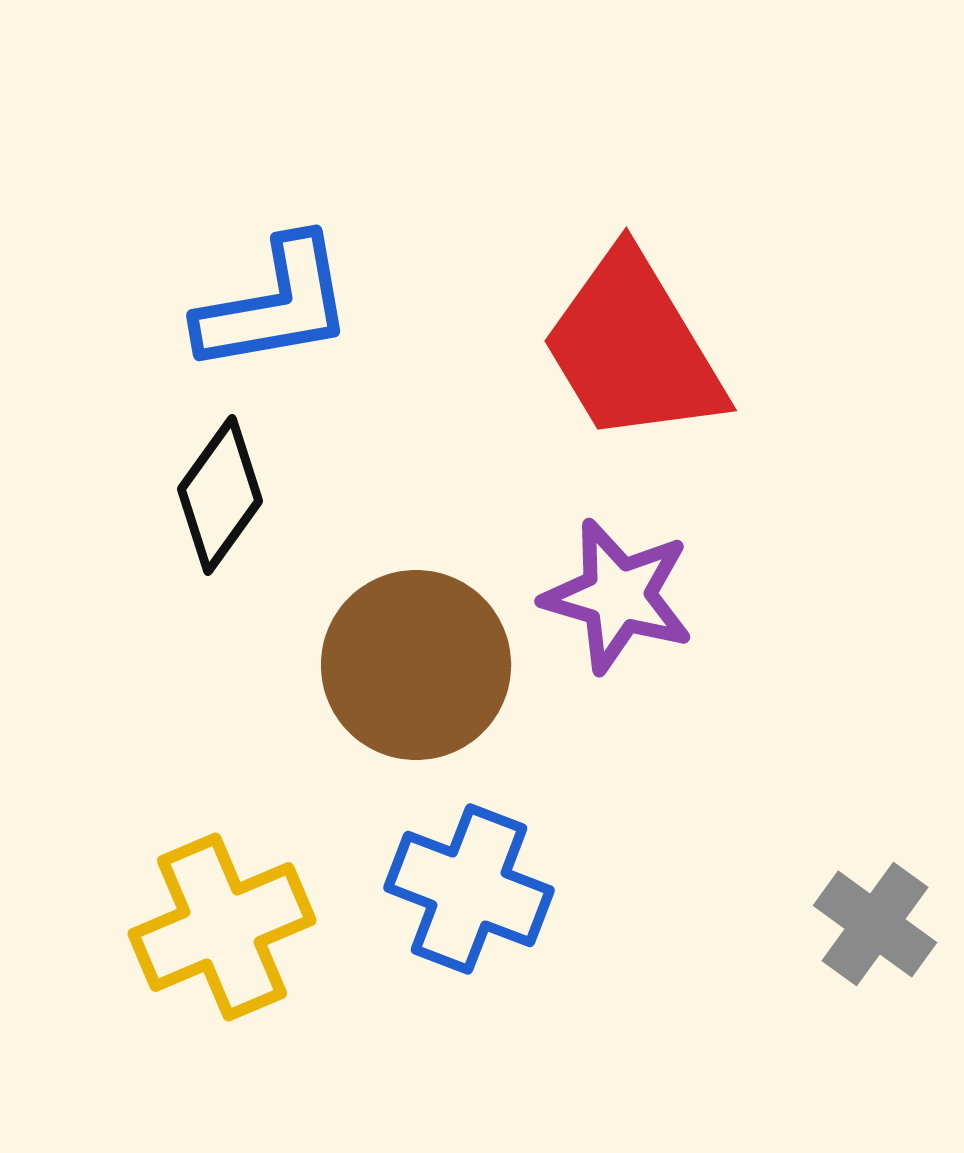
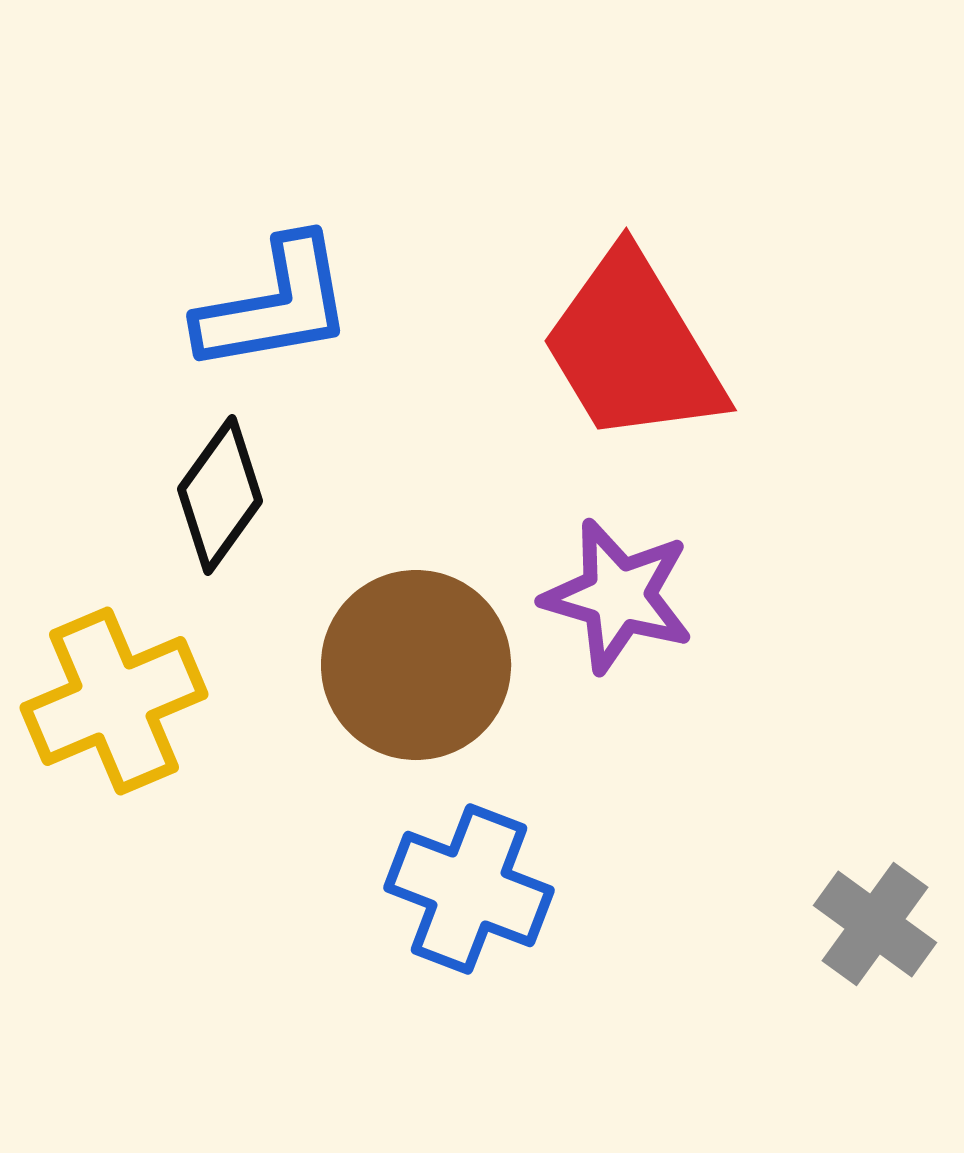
yellow cross: moved 108 px left, 226 px up
